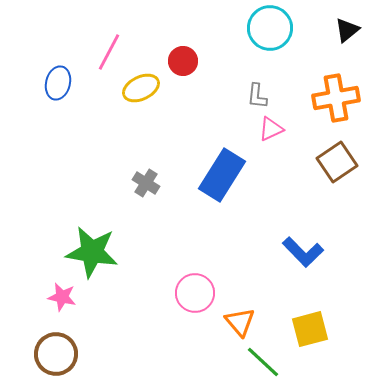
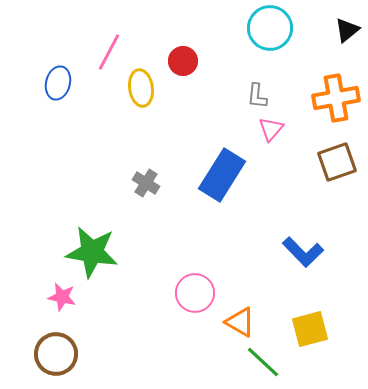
yellow ellipse: rotated 72 degrees counterclockwise
pink triangle: rotated 24 degrees counterclockwise
brown square: rotated 15 degrees clockwise
orange triangle: rotated 20 degrees counterclockwise
